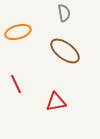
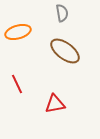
gray semicircle: moved 2 px left
red line: moved 1 px right
red triangle: moved 1 px left, 2 px down
